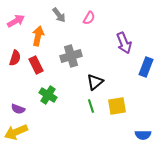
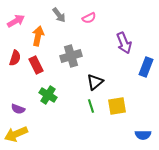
pink semicircle: rotated 32 degrees clockwise
yellow arrow: moved 2 px down
